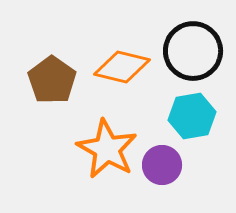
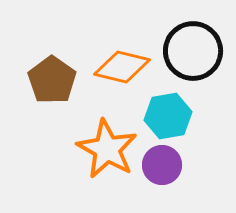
cyan hexagon: moved 24 px left
